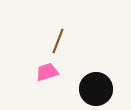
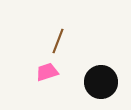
black circle: moved 5 px right, 7 px up
